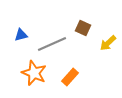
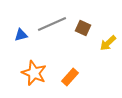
gray line: moved 20 px up
